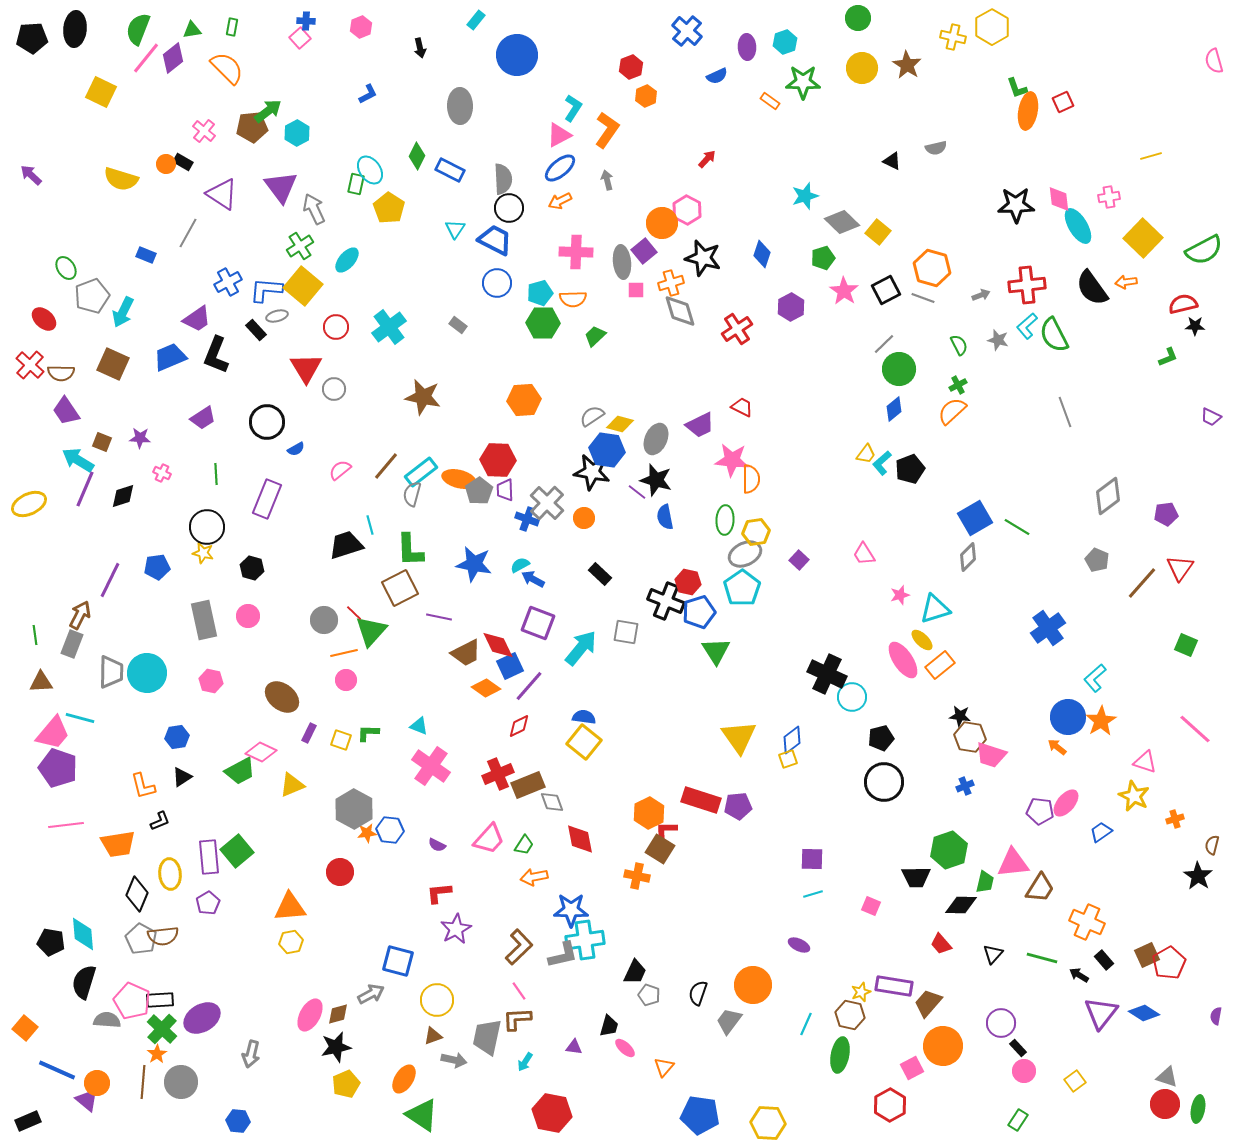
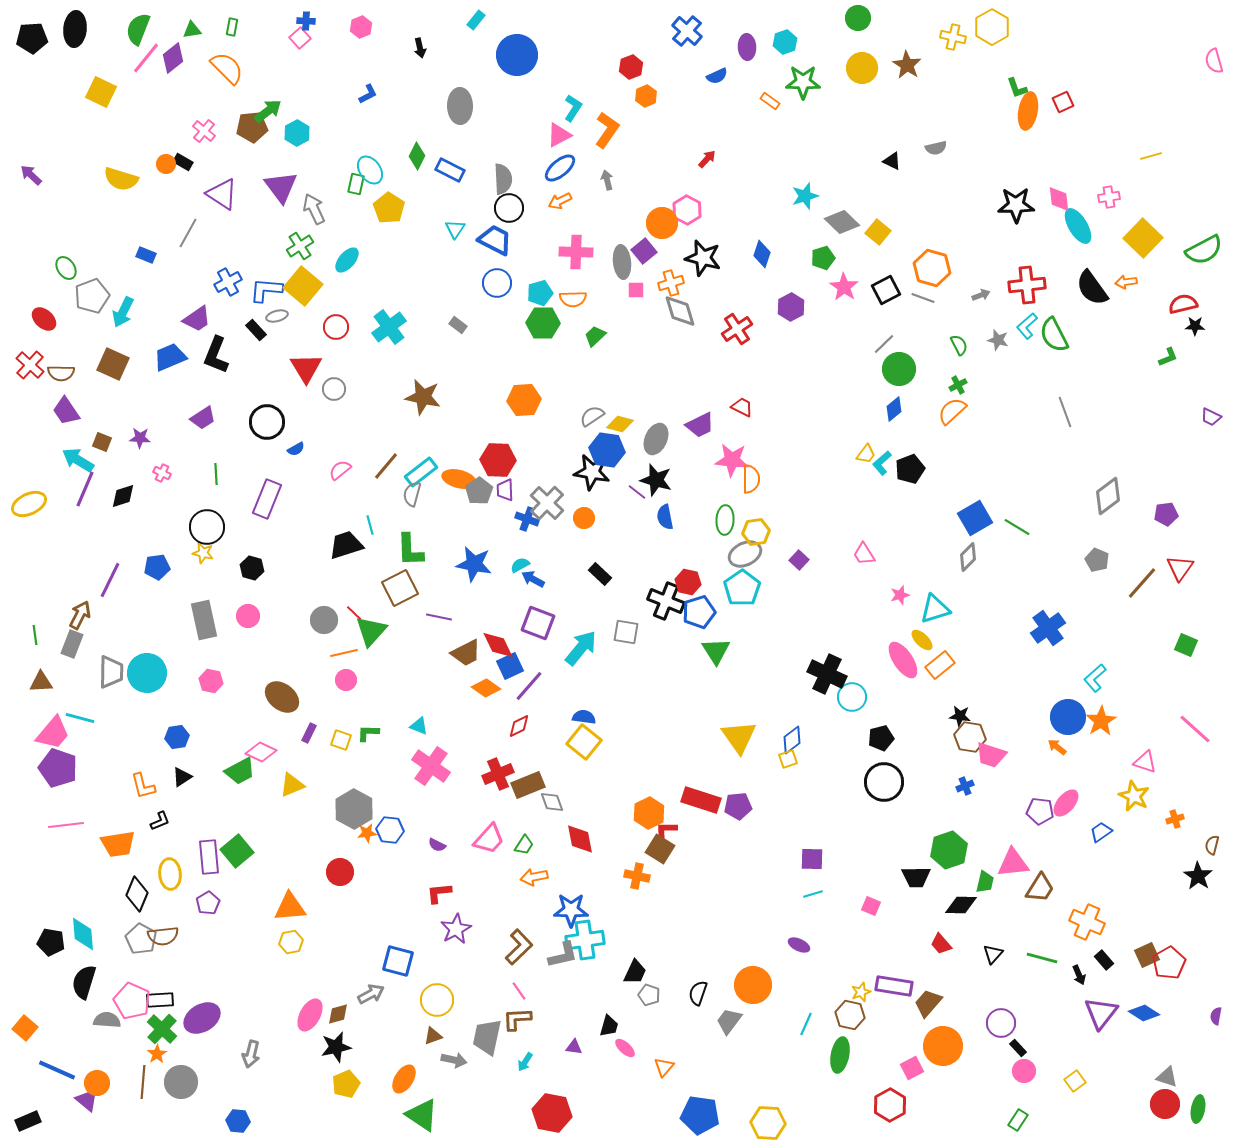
pink star at (844, 291): moved 4 px up
black arrow at (1079, 975): rotated 144 degrees counterclockwise
